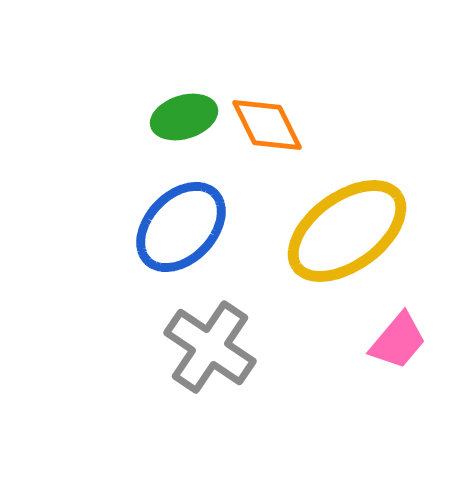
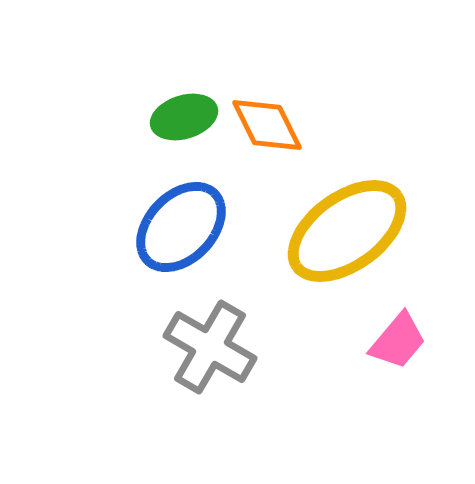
gray cross: rotated 4 degrees counterclockwise
